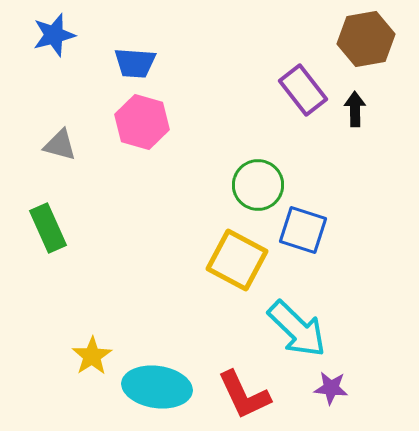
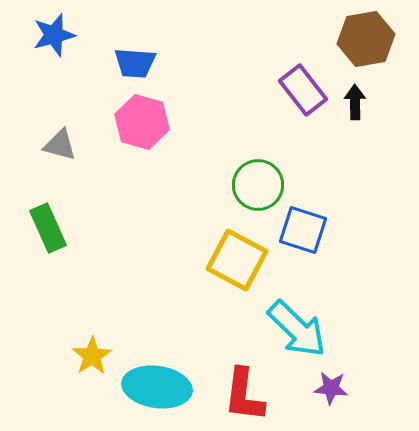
black arrow: moved 7 px up
red L-shape: rotated 32 degrees clockwise
